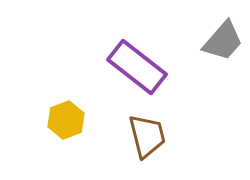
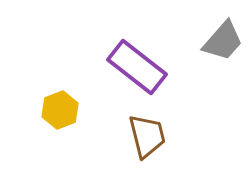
yellow hexagon: moved 6 px left, 10 px up
